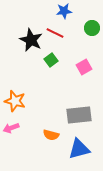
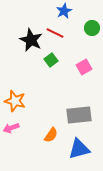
blue star: rotated 21 degrees counterclockwise
orange semicircle: rotated 70 degrees counterclockwise
